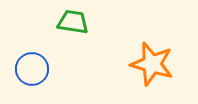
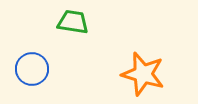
orange star: moved 9 px left, 10 px down
